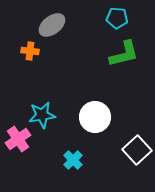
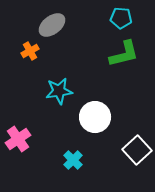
cyan pentagon: moved 4 px right
orange cross: rotated 36 degrees counterclockwise
cyan star: moved 17 px right, 24 px up
